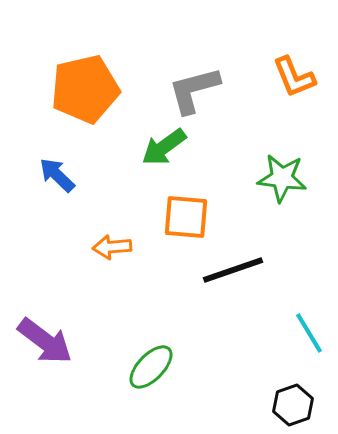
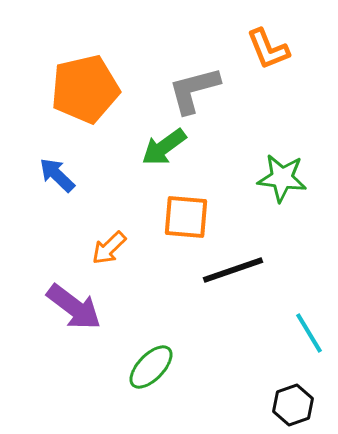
orange L-shape: moved 26 px left, 28 px up
orange arrow: moved 3 px left, 1 px down; rotated 39 degrees counterclockwise
purple arrow: moved 29 px right, 34 px up
